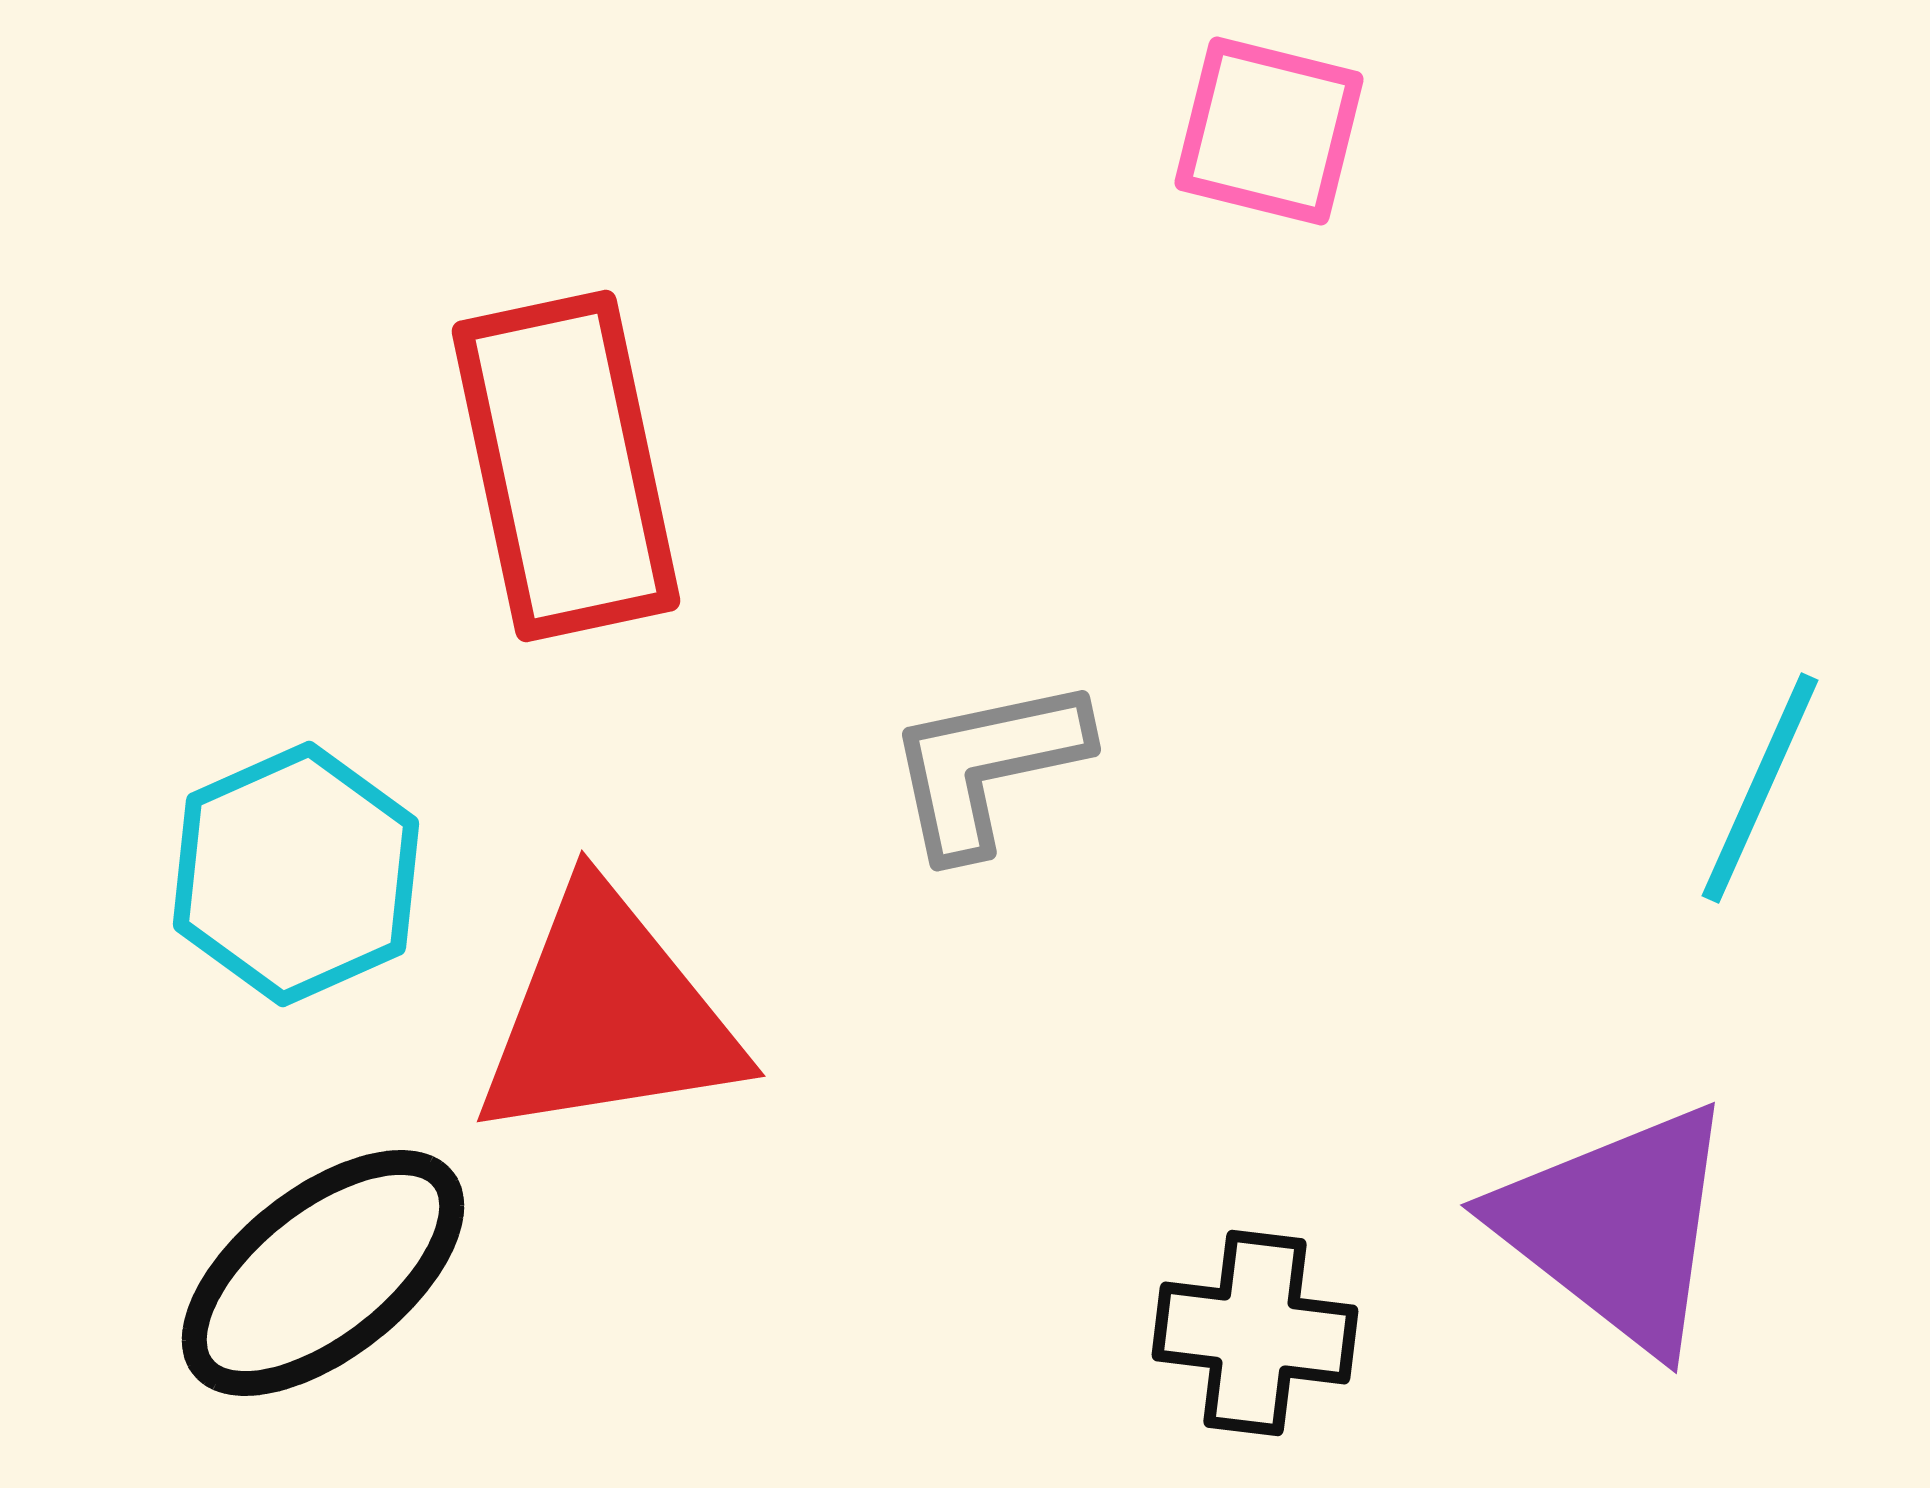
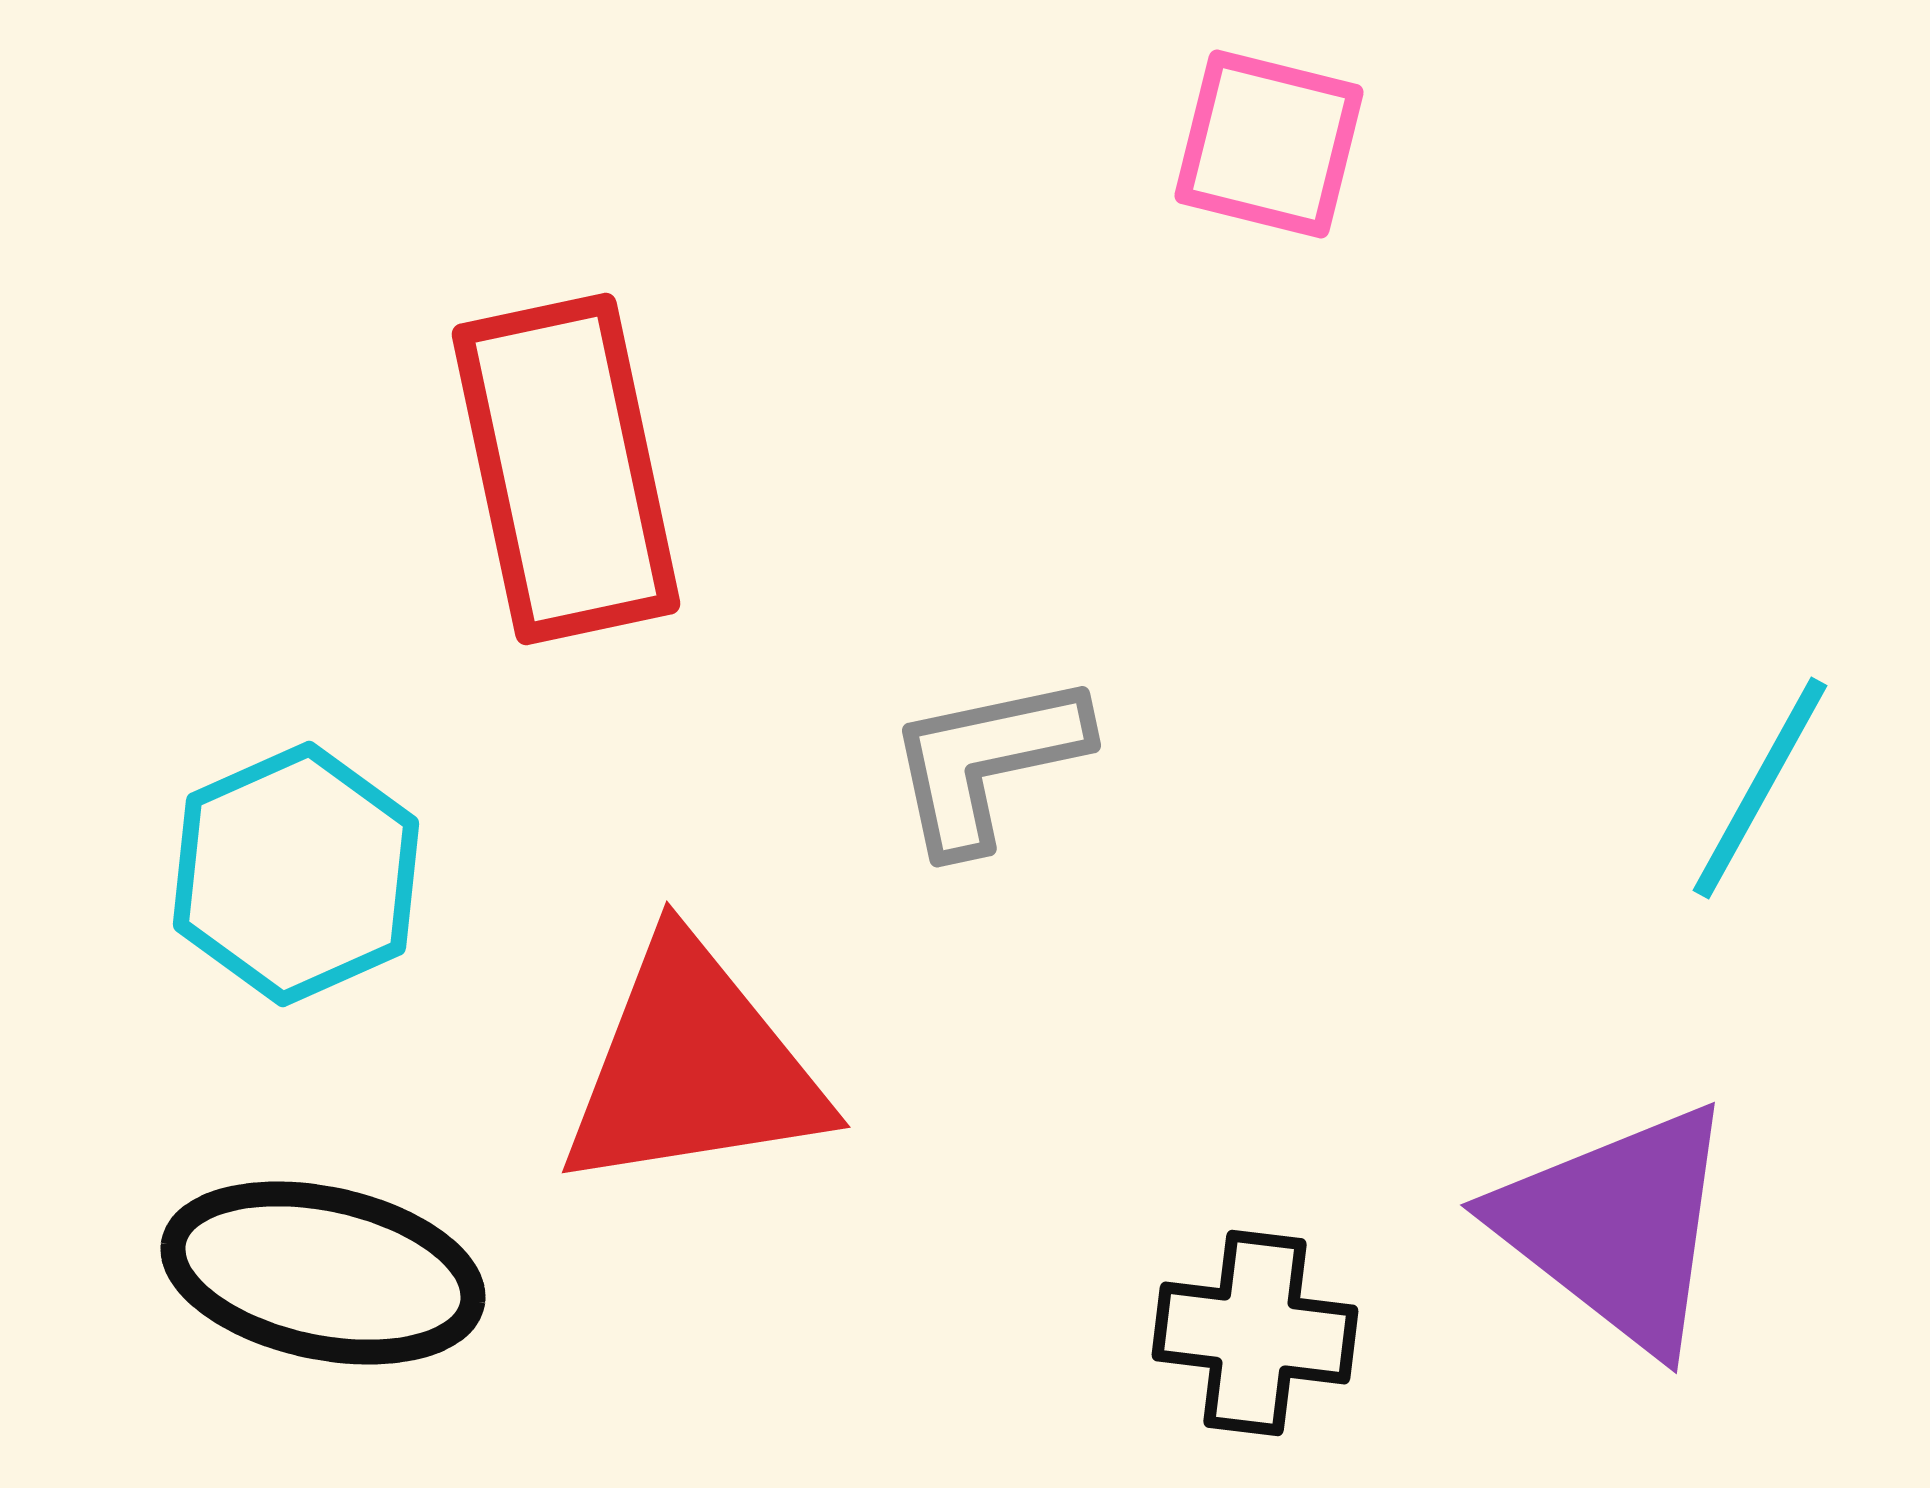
pink square: moved 13 px down
red rectangle: moved 3 px down
gray L-shape: moved 4 px up
cyan line: rotated 5 degrees clockwise
red triangle: moved 85 px right, 51 px down
black ellipse: rotated 50 degrees clockwise
